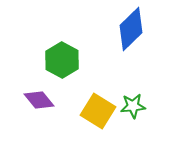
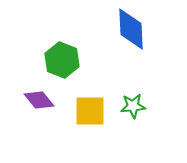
blue diamond: rotated 48 degrees counterclockwise
green hexagon: rotated 8 degrees counterclockwise
yellow square: moved 8 px left; rotated 32 degrees counterclockwise
